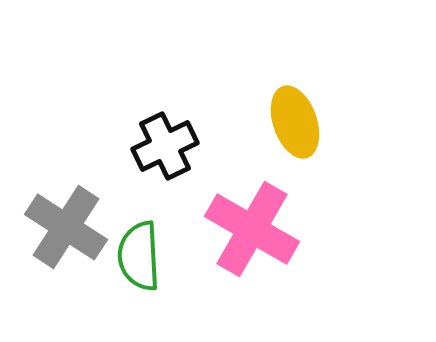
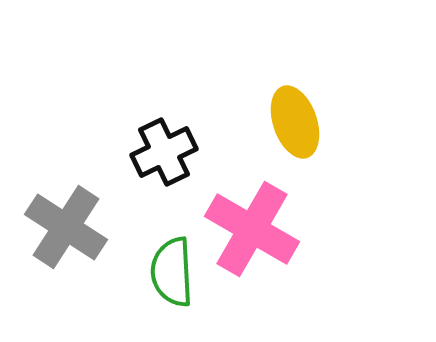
black cross: moved 1 px left, 6 px down
green semicircle: moved 33 px right, 16 px down
